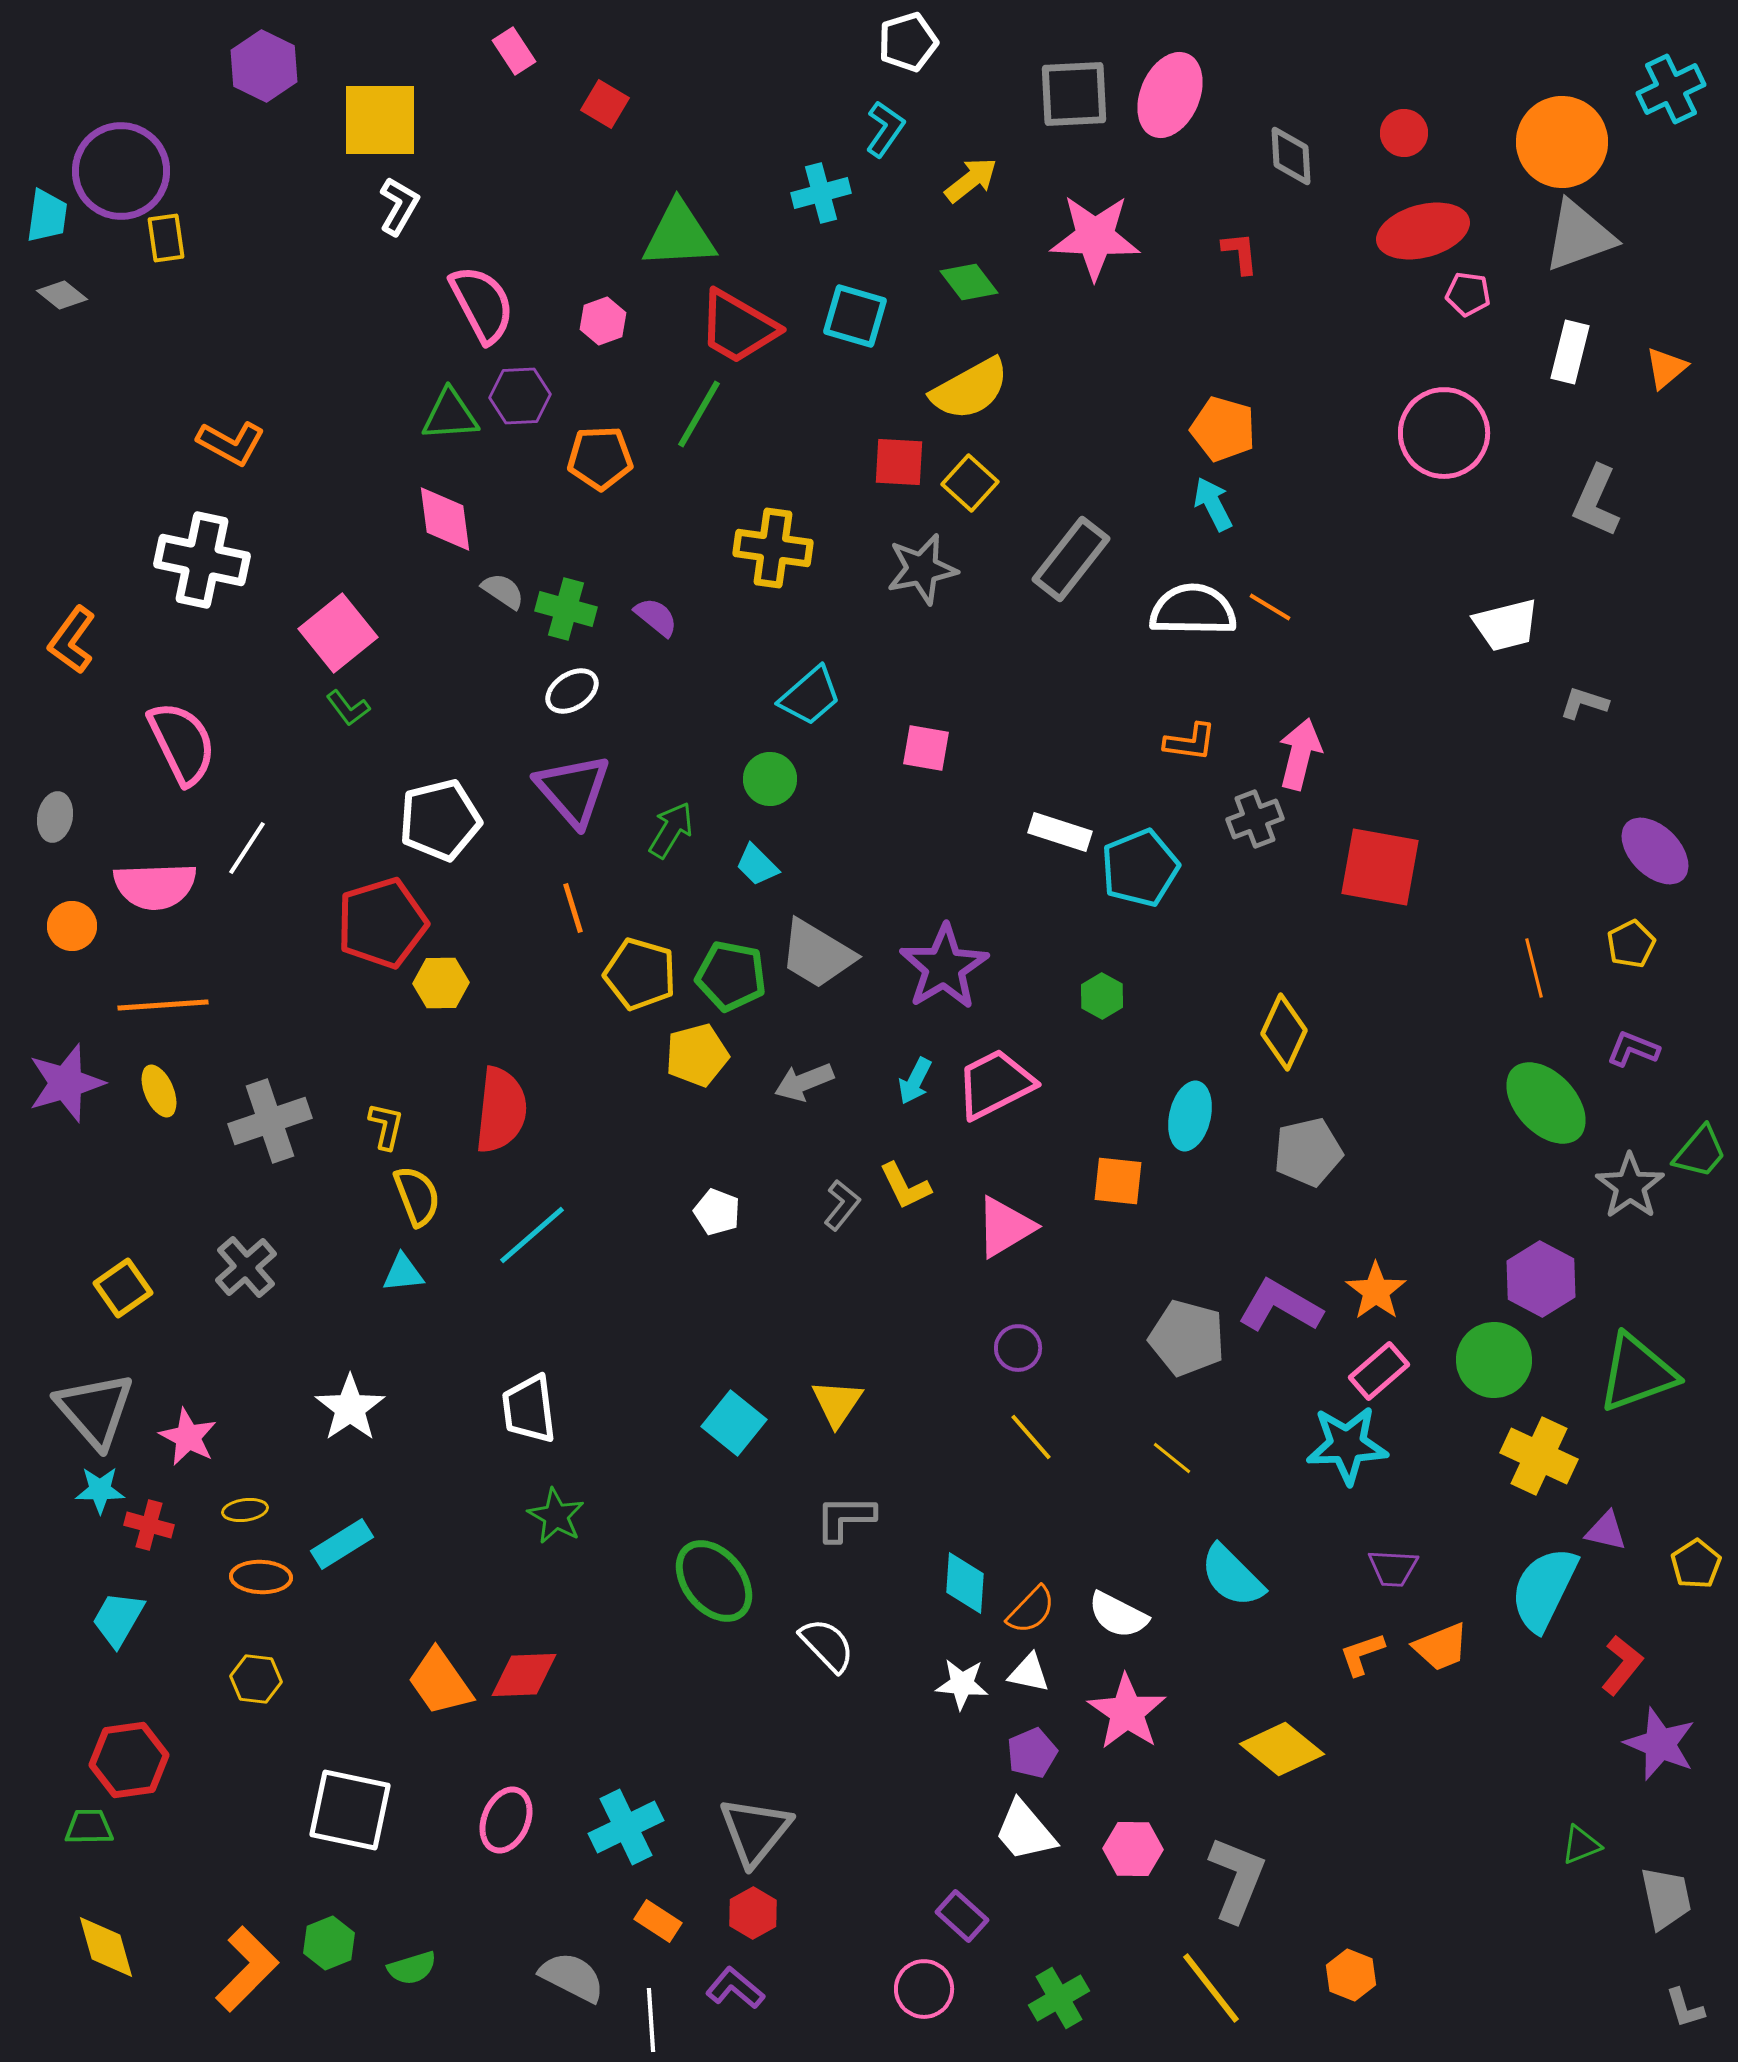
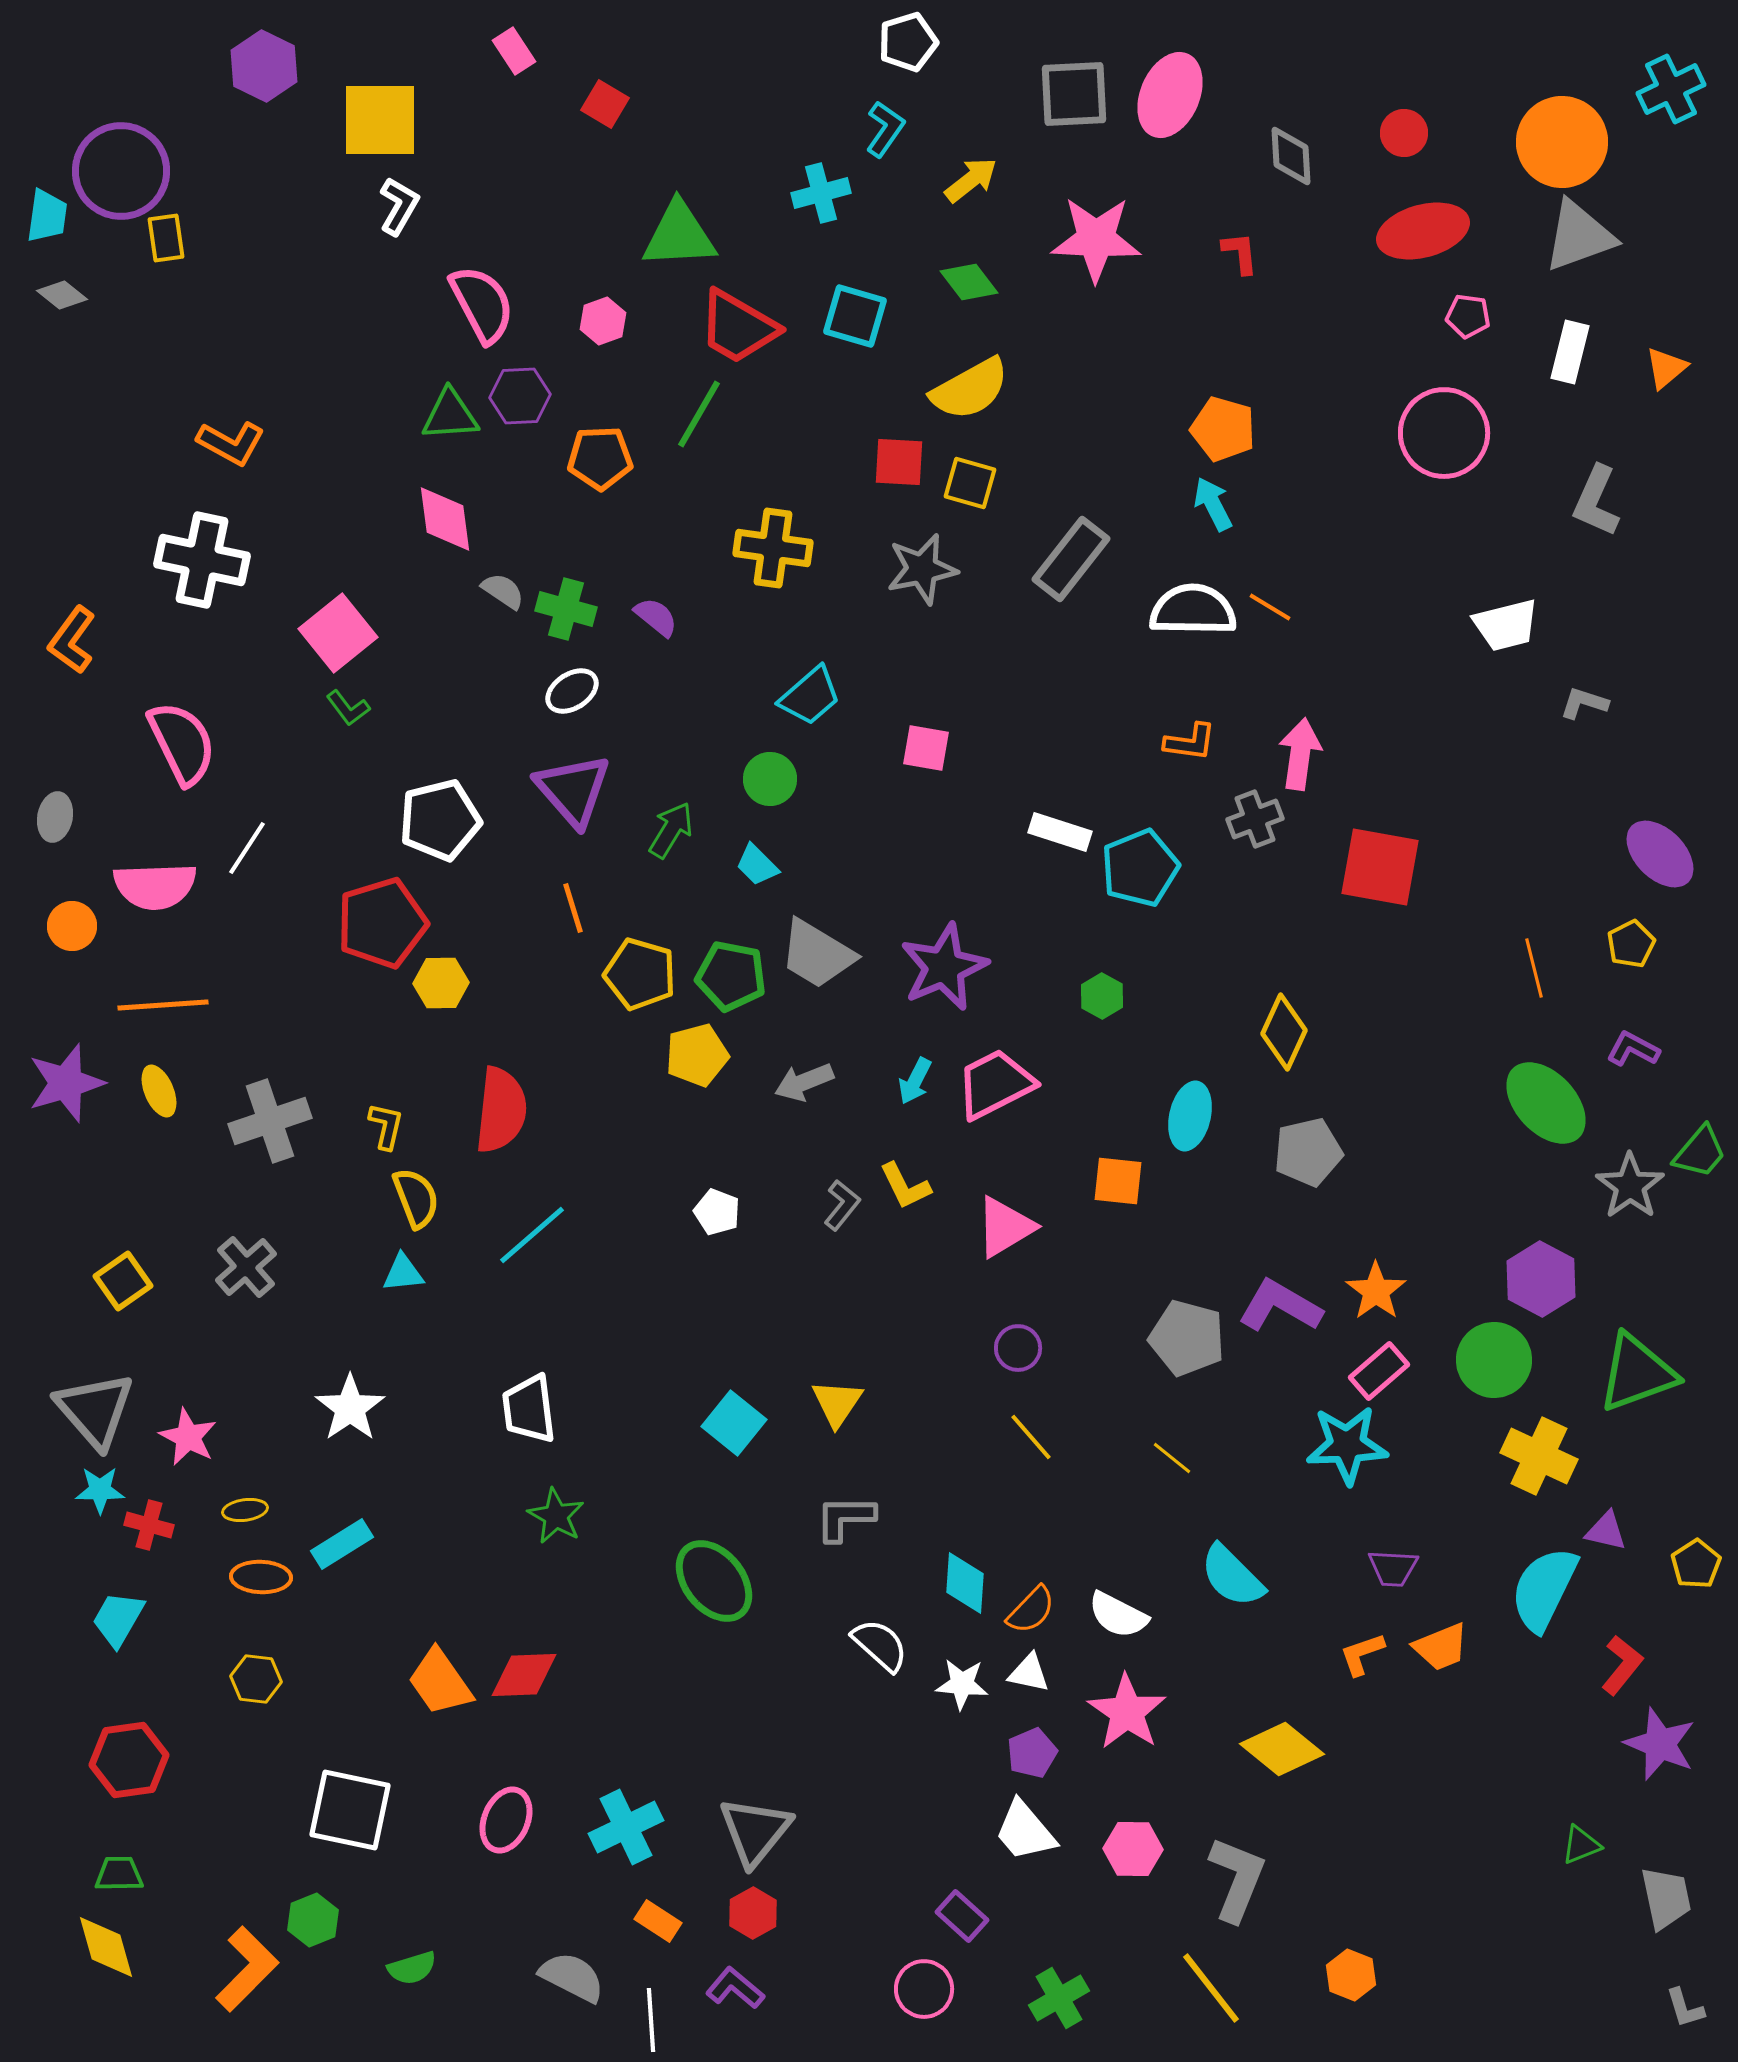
pink star at (1095, 237): moved 1 px right, 2 px down
pink pentagon at (1468, 294): moved 22 px down
yellow square at (970, 483): rotated 26 degrees counterclockwise
pink arrow at (1300, 754): rotated 6 degrees counterclockwise
purple ellipse at (1655, 851): moved 5 px right, 3 px down
purple star at (944, 967): rotated 8 degrees clockwise
purple L-shape at (1633, 1049): rotated 6 degrees clockwise
yellow semicircle at (417, 1196): moved 1 px left, 2 px down
yellow square at (123, 1288): moved 7 px up
white semicircle at (827, 1645): moved 53 px right; rotated 4 degrees counterclockwise
green trapezoid at (89, 1827): moved 30 px right, 47 px down
green hexagon at (329, 1943): moved 16 px left, 23 px up
